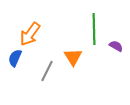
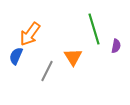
green line: rotated 16 degrees counterclockwise
purple semicircle: rotated 72 degrees clockwise
blue semicircle: moved 1 px right, 2 px up
